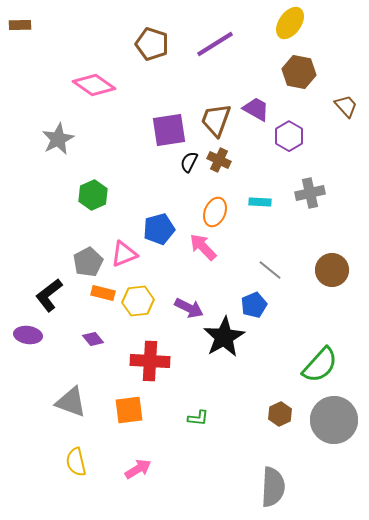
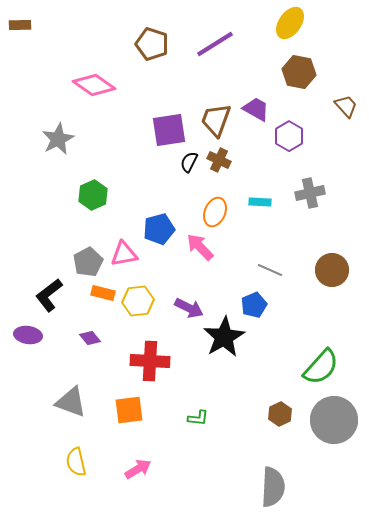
pink arrow at (203, 247): moved 3 px left
pink triangle at (124, 254): rotated 12 degrees clockwise
gray line at (270, 270): rotated 15 degrees counterclockwise
purple diamond at (93, 339): moved 3 px left, 1 px up
green semicircle at (320, 365): moved 1 px right, 2 px down
